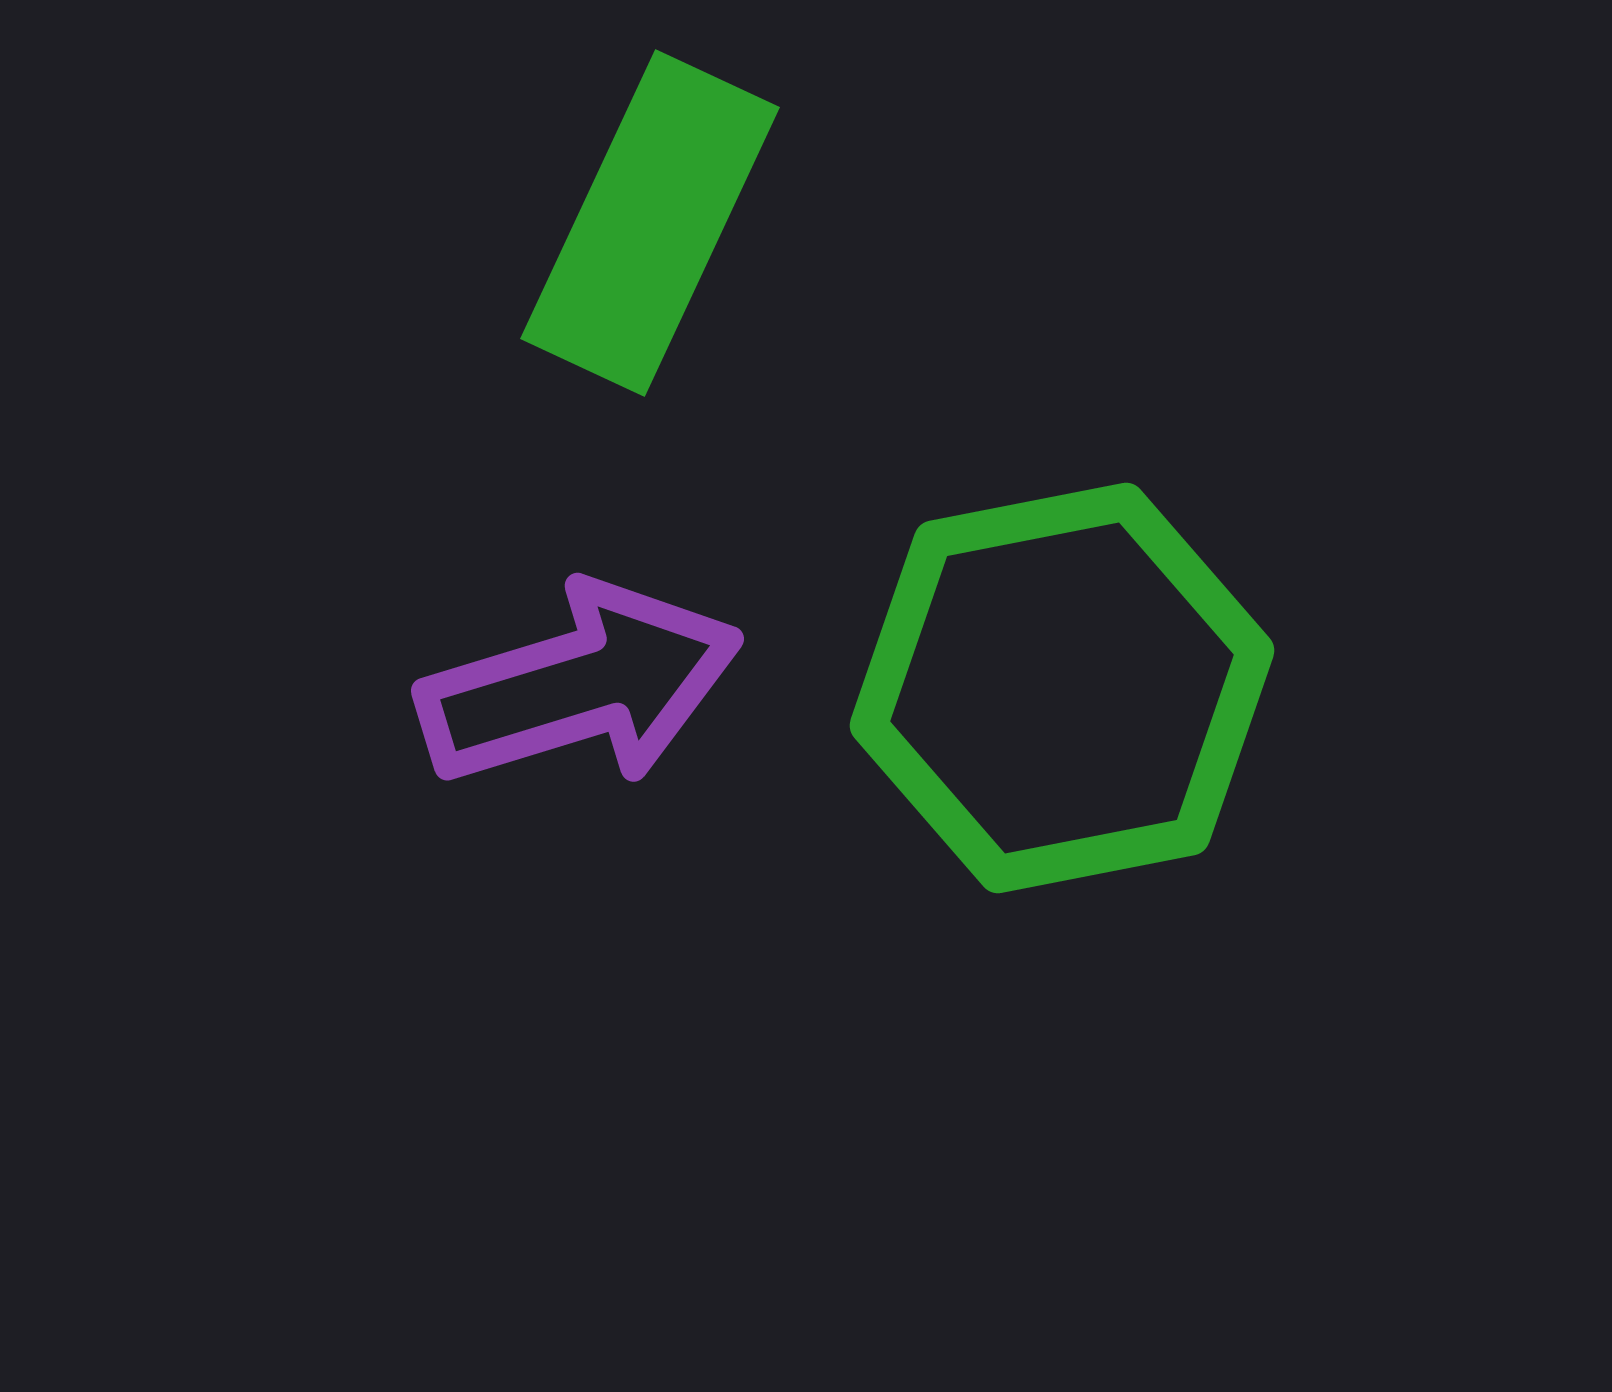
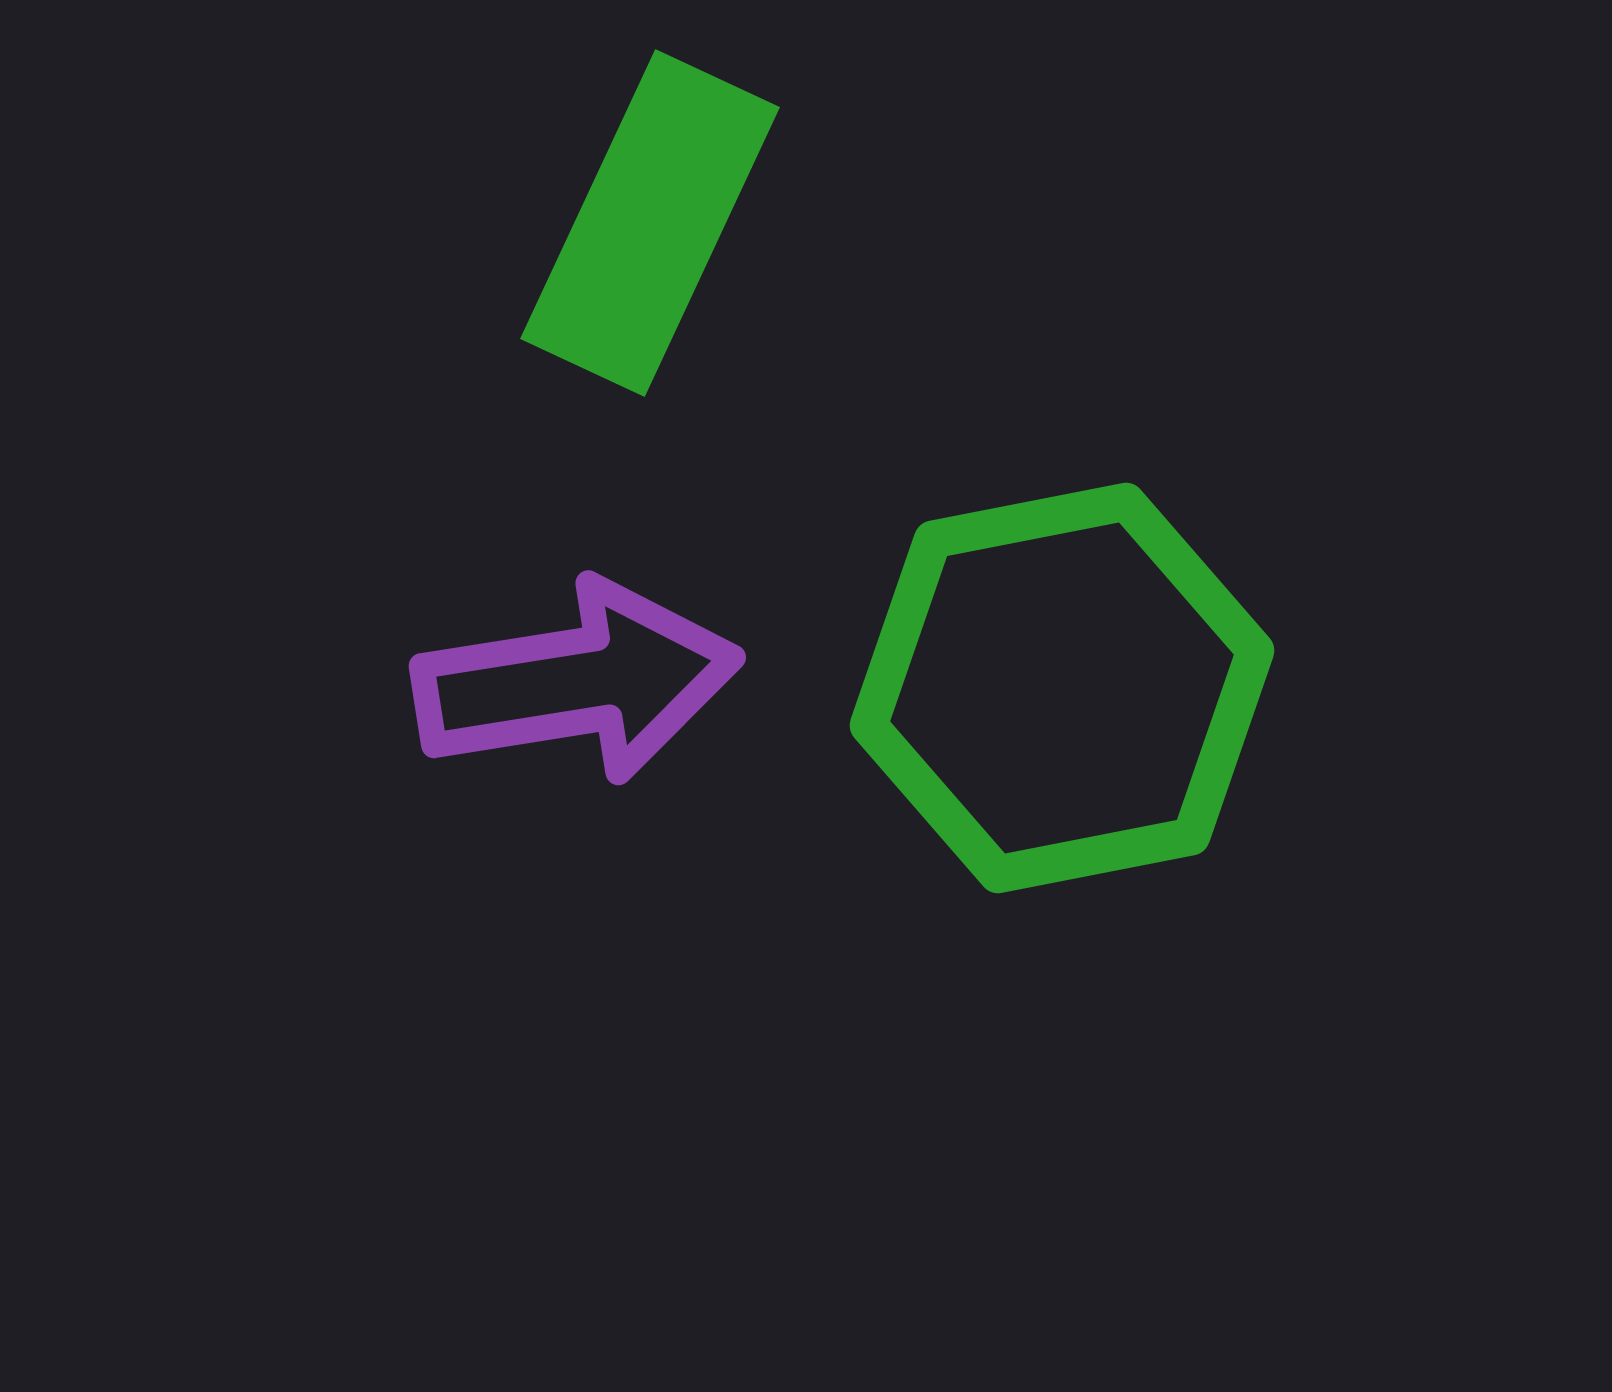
purple arrow: moved 3 px left, 3 px up; rotated 8 degrees clockwise
